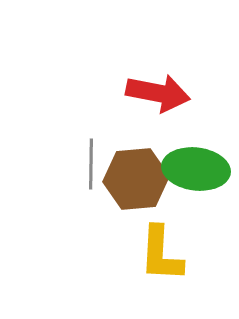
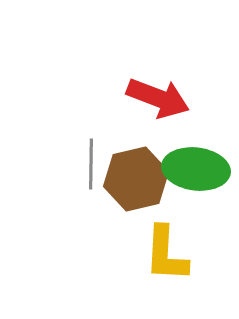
red arrow: moved 5 px down; rotated 10 degrees clockwise
brown hexagon: rotated 8 degrees counterclockwise
yellow L-shape: moved 5 px right
